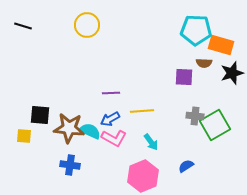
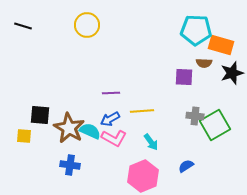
brown star: rotated 24 degrees clockwise
